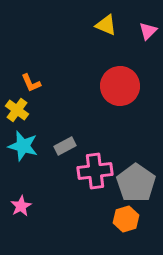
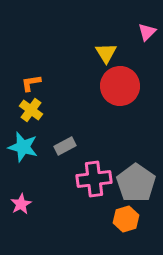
yellow triangle: moved 28 px down; rotated 35 degrees clockwise
pink triangle: moved 1 px left, 1 px down
orange L-shape: rotated 105 degrees clockwise
yellow cross: moved 14 px right
cyan star: moved 1 px down
pink cross: moved 1 px left, 8 px down
pink star: moved 2 px up
